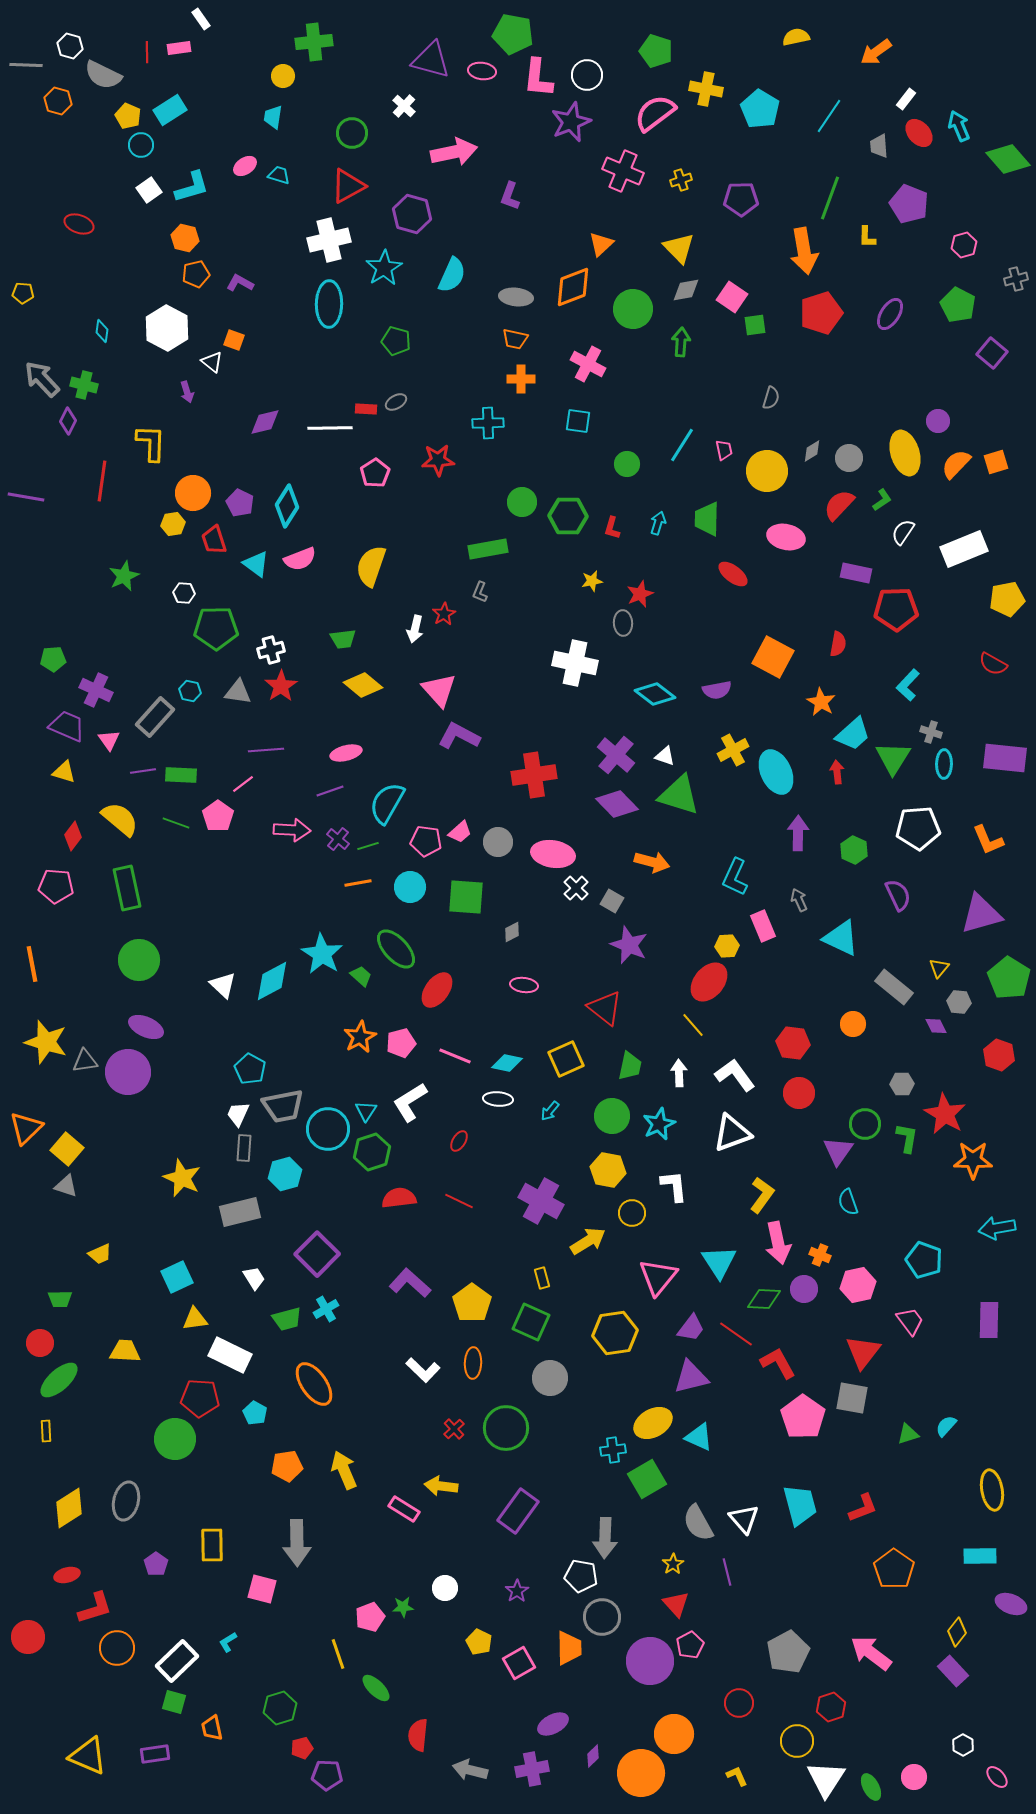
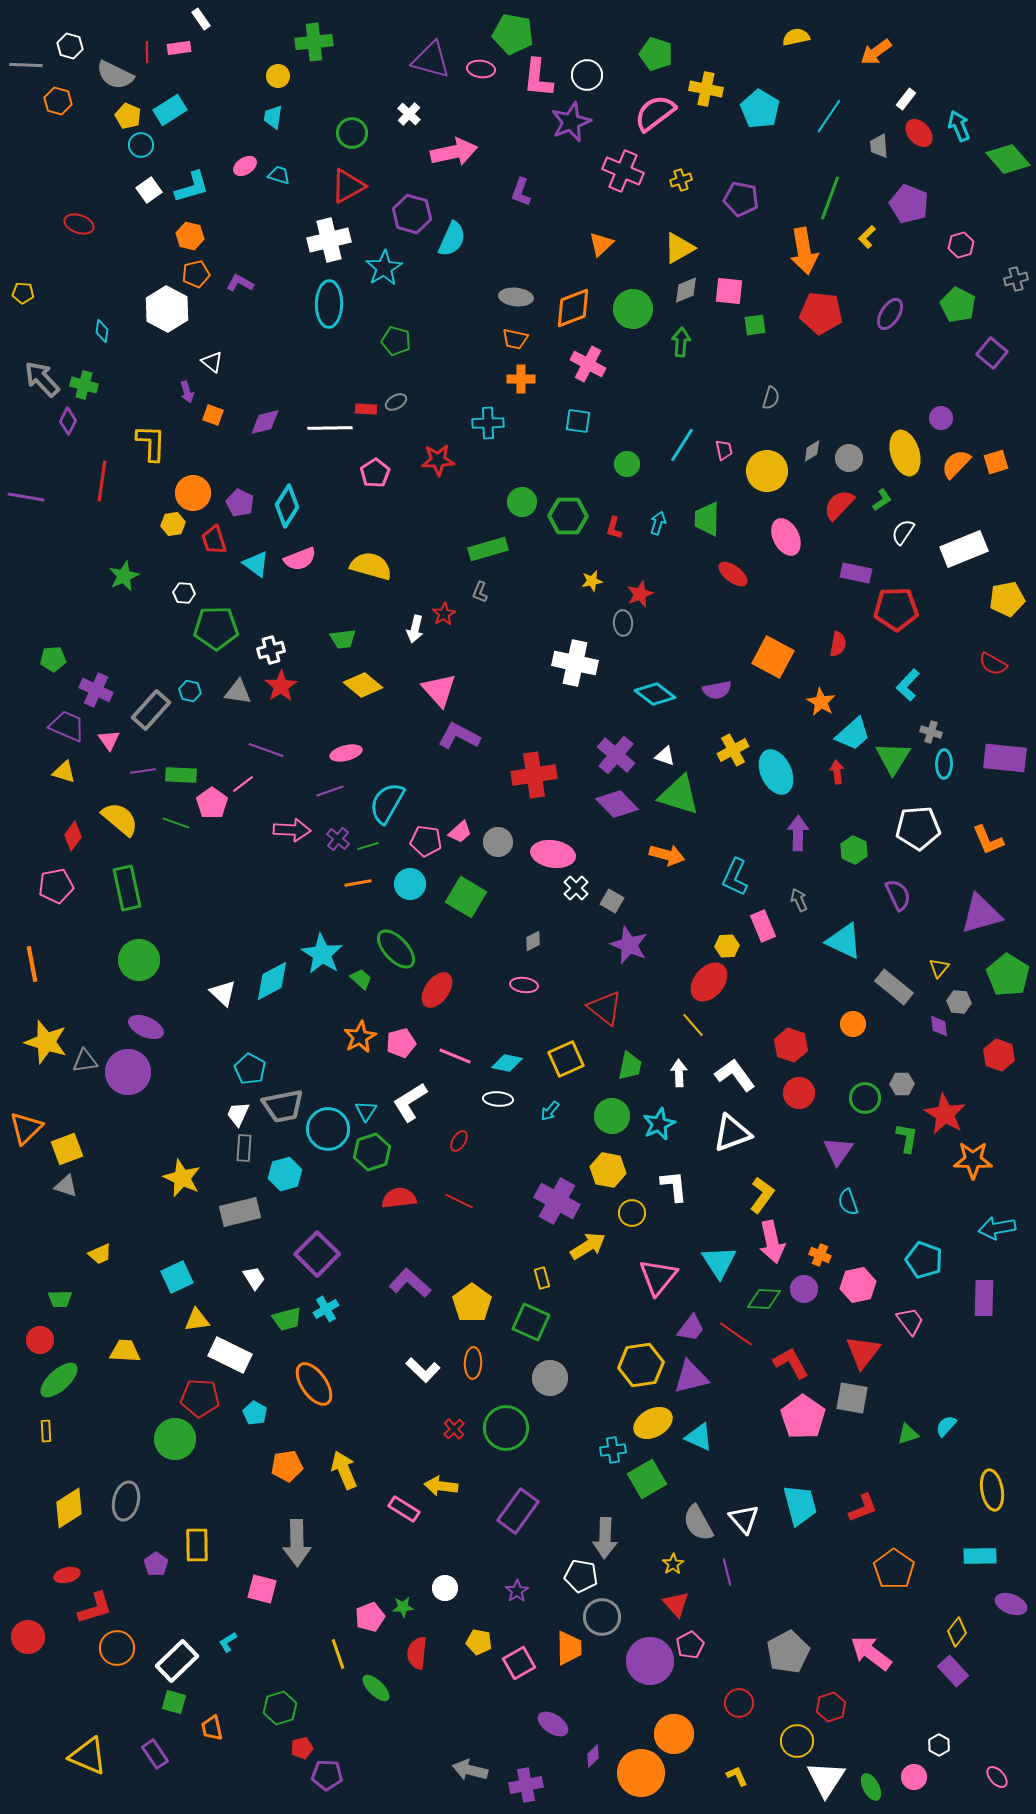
green pentagon at (656, 51): moved 3 px down
pink ellipse at (482, 71): moved 1 px left, 2 px up
gray semicircle at (103, 75): moved 12 px right
yellow circle at (283, 76): moved 5 px left
white cross at (404, 106): moved 5 px right, 8 px down
purple L-shape at (510, 196): moved 11 px right, 4 px up
purple pentagon at (741, 199): rotated 12 degrees clockwise
yellow L-shape at (867, 237): rotated 45 degrees clockwise
orange hexagon at (185, 238): moved 5 px right, 2 px up
pink hexagon at (964, 245): moved 3 px left
yellow triangle at (679, 248): rotated 44 degrees clockwise
cyan semicircle at (452, 275): moved 36 px up
orange diamond at (573, 287): moved 21 px down
gray diamond at (686, 290): rotated 12 degrees counterclockwise
pink square at (732, 297): moved 3 px left, 6 px up; rotated 28 degrees counterclockwise
red pentagon at (821, 313): rotated 24 degrees clockwise
white hexagon at (167, 328): moved 19 px up
orange square at (234, 340): moved 21 px left, 75 px down
purple circle at (938, 421): moved 3 px right, 3 px up
red L-shape at (612, 528): moved 2 px right
pink ellipse at (786, 537): rotated 51 degrees clockwise
green rectangle at (488, 549): rotated 6 degrees counterclockwise
yellow semicircle at (371, 566): rotated 87 degrees clockwise
gray rectangle at (155, 717): moved 4 px left, 7 px up
purple line at (266, 750): rotated 24 degrees clockwise
pink pentagon at (218, 816): moved 6 px left, 13 px up
orange arrow at (652, 862): moved 15 px right, 7 px up
pink pentagon at (56, 886): rotated 16 degrees counterclockwise
cyan circle at (410, 887): moved 3 px up
green square at (466, 897): rotated 27 degrees clockwise
gray diamond at (512, 932): moved 21 px right, 9 px down
cyan triangle at (841, 938): moved 3 px right, 3 px down
green trapezoid at (361, 976): moved 3 px down
green pentagon at (1009, 978): moved 1 px left, 3 px up
white triangle at (223, 985): moved 8 px down
purple diamond at (936, 1026): moved 3 px right; rotated 20 degrees clockwise
red hexagon at (793, 1043): moved 2 px left, 2 px down; rotated 12 degrees clockwise
green circle at (865, 1124): moved 26 px up
yellow square at (67, 1149): rotated 28 degrees clockwise
purple cross at (541, 1201): moved 16 px right
yellow arrow at (588, 1241): moved 5 px down
pink arrow at (778, 1243): moved 6 px left, 1 px up
yellow triangle at (195, 1319): moved 2 px right, 1 px down
purple rectangle at (989, 1320): moved 5 px left, 22 px up
yellow hexagon at (615, 1333): moved 26 px right, 32 px down
red circle at (40, 1343): moved 3 px up
red L-shape at (778, 1363): moved 13 px right
yellow rectangle at (212, 1545): moved 15 px left
yellow pentagon at (479, 1642): rotated 15 degrees counterclockwise
purple ellipse at (553, 1724): rotated 60 degrees clockwise
red semicircle at (418, 1735): moved 1 px left, 82 px up
white hexagon at (963, 1745): moved 24 px left
purple rectangle at (155, 1754): rotated 64 degrees clockwise
purple cross at (532, 1769): moved 6 px left, 16 px down
